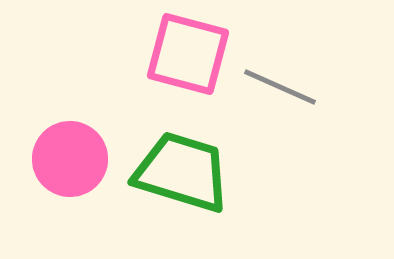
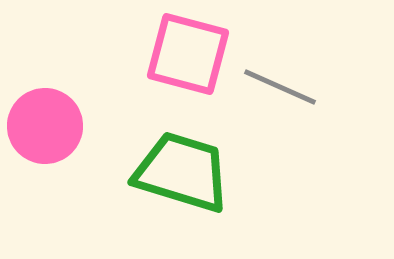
pink circle: moved 25 px left, 33 px up
